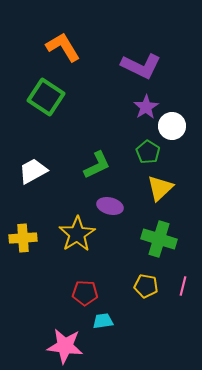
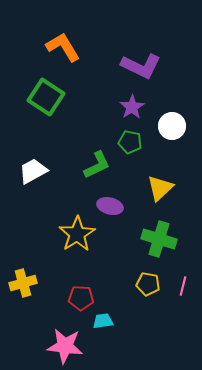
purple star: moved 14 px left
green pentagon: moved 18 px left, 10 px up; rotated 20 degrees counterclockwise
yellow cross: moved 45 px down; rotated 12 degrees counterclockwise
yellow pentagon: moved 2 px right, 2 px up
red pentagon: moved 4 px left, 5 px down
